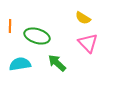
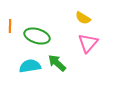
pink triangle: rotated 25 degrees clockwise
cyan semicircle: moved 10 px right, 2 px down
